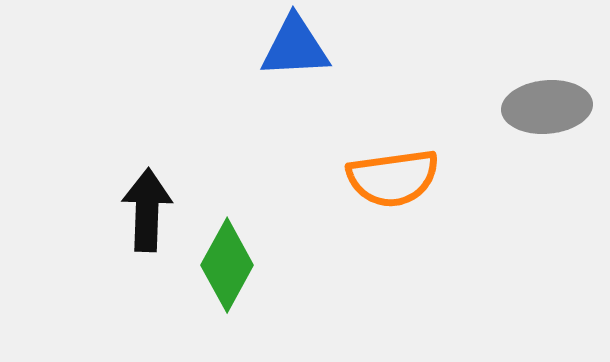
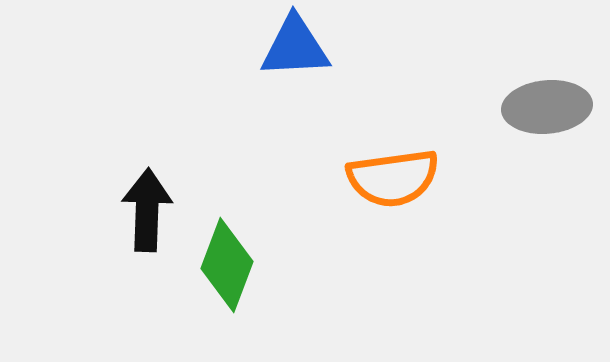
green diamond: rotated 8 degrees counterclockwise
